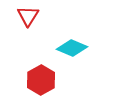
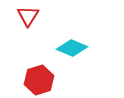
red hexagon: moved 2 px left; rotated 12 degrees clockwise
